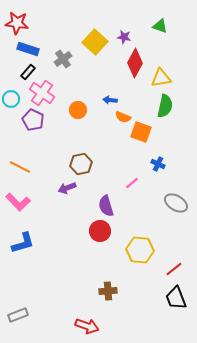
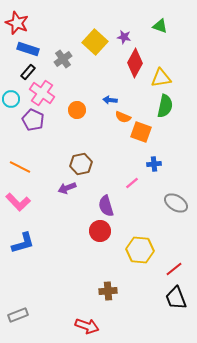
red star: rotated 15 degrees clockwise
orange circle: moved 1 px left
blue cross: moved 4 px left; rotated 32 degrees counterclockwise
